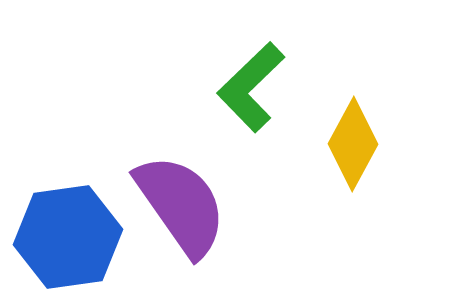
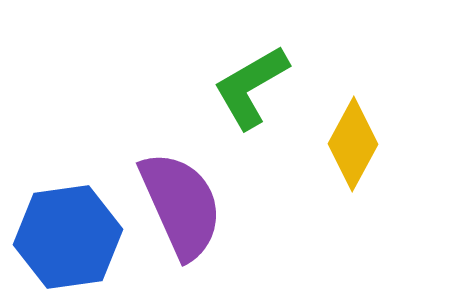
green L-shape: rotated 14 degrees clockwise
purple semicircle: rotated 11 degrees clockwise
